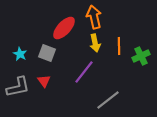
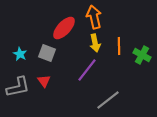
green cross: moved 1 px right, 1 px up; rotated 36 degrees counterclockwise
purple line: moved 3 px right, 2 px up
